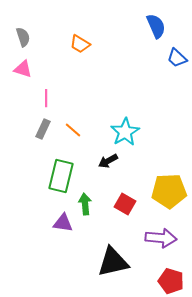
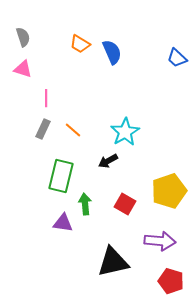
blue semicircle: moved 44 px left, 26 px down
yellow pentagon: rotated 16 degrees counterclockwise
purple arrow: moved 1 px left, 3 px down
